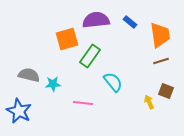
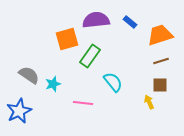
orange trapezoid: rotated 100 degrees counterclockwise
gray semicircle: rotated 20 degrees clockwise
cyan star: rotated 14 degrees counterclockwise
brown square: moved 6 px left, 6 px up; rotated 21 degrees counterclockwise
blue star: rotated 20 degrees clockwise
